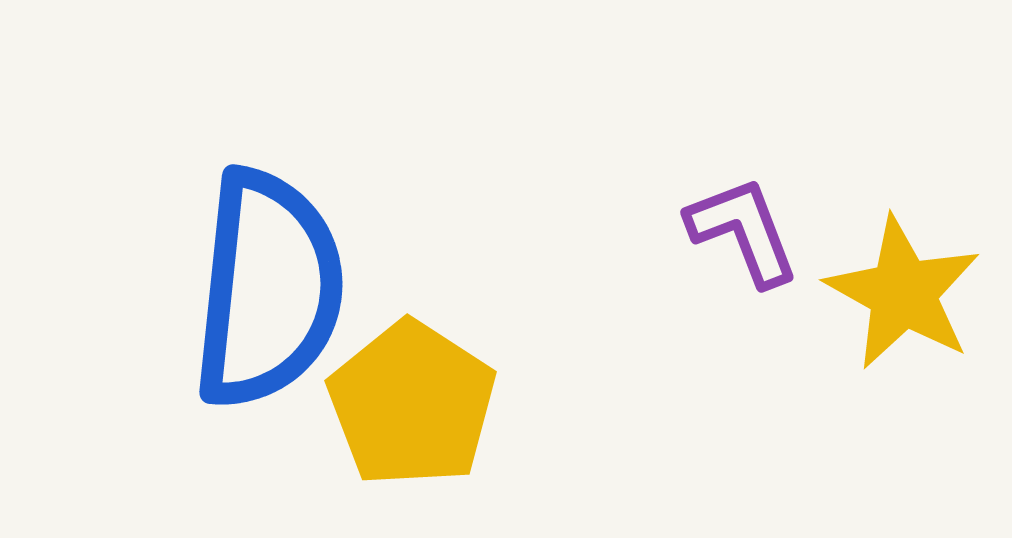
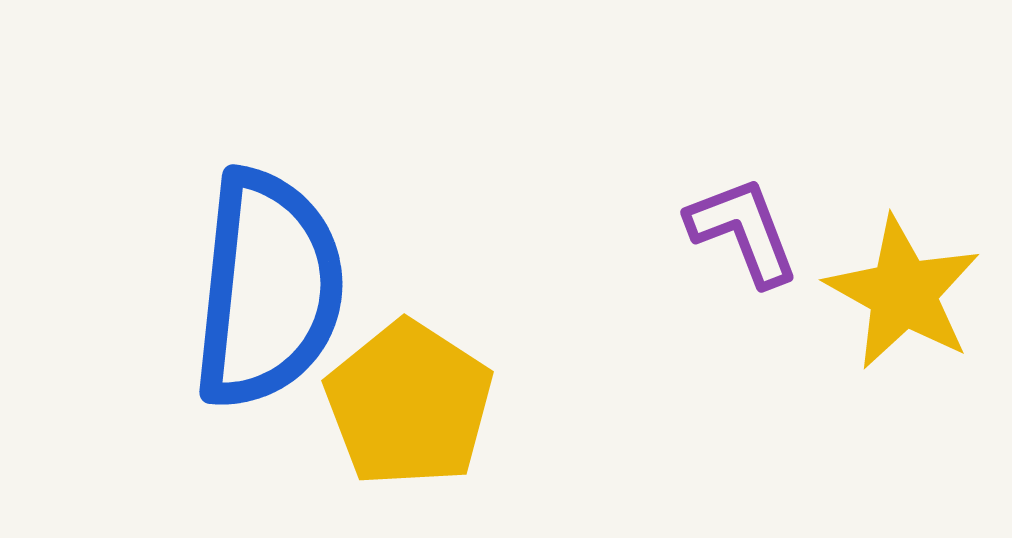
yellow pentagon: moved 3 px left
